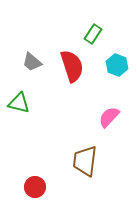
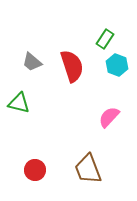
green rectangle: moved 12 px right, 5 px down
brown trapezoid: moved 3 px right, 8 px down; rotated 28 degrees counterclockwise
red circle: moved 17 px up
